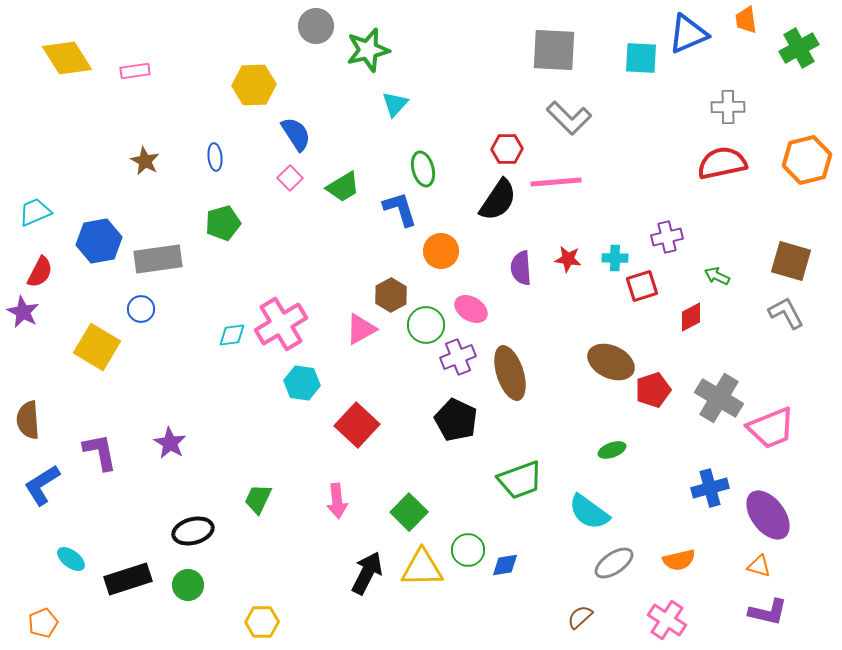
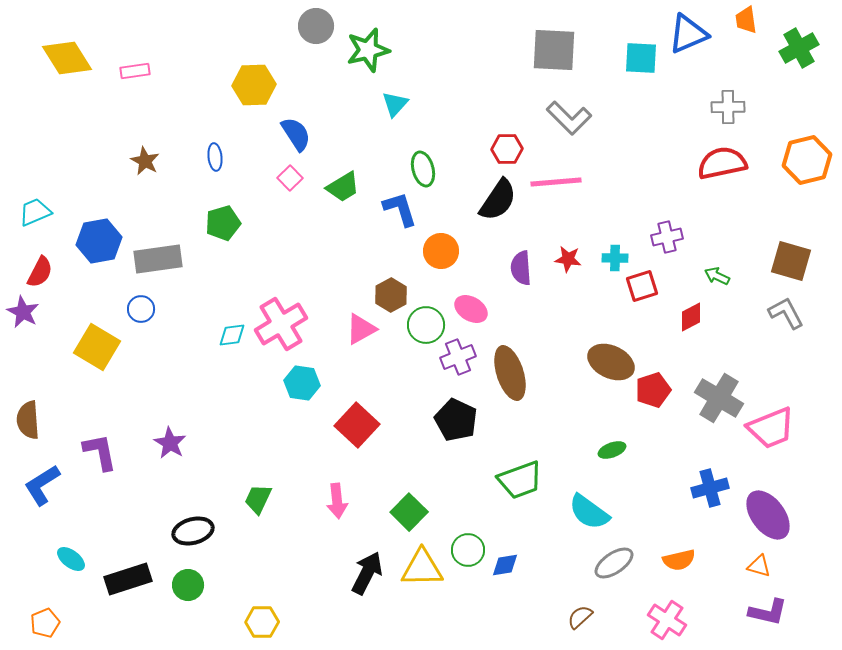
orange pentagon at (43, 623): moved 2 px right
